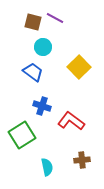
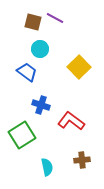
cyan circle: moved 3 px left, 2 px down
blue trapezoid: moved 6 px left
blue cross: moved 1 px left, 1 px up
